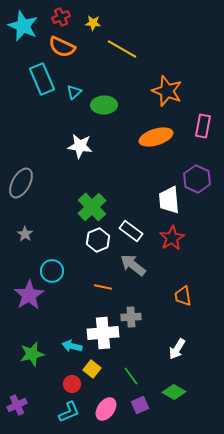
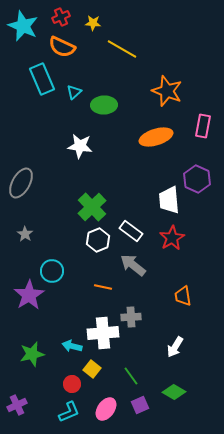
white arrow: moved 2 px left, 2 px up
